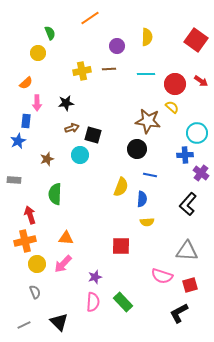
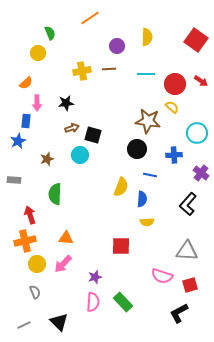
blue cross at (185, 155): moved 11 px left
